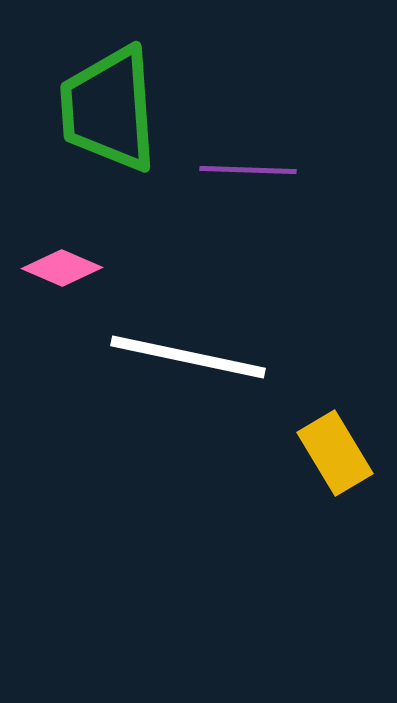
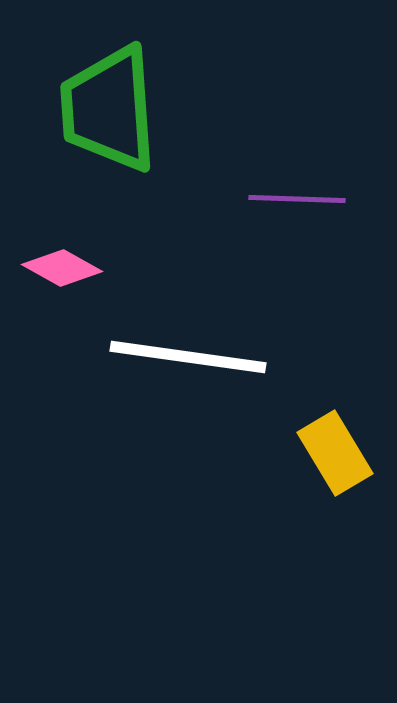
purple line: moved 49 px right, 29 px down
pink diamond: rotated 6 degrees clockwise
white line: rotated 4 degrees counterclockwise
